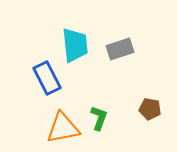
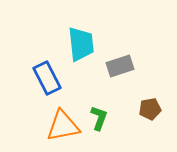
cyan trapezoid: moved 6 px right, 1 px up
gray rectangle: moved 17 px down
brown pentagon: rotated 20 degrees counterclockwise
orange triangle: moved 2 px up
